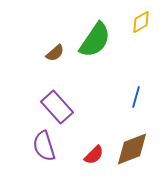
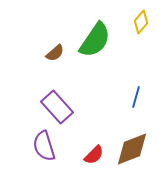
yellow diamond: rotated 20 degrees counterclockwise
